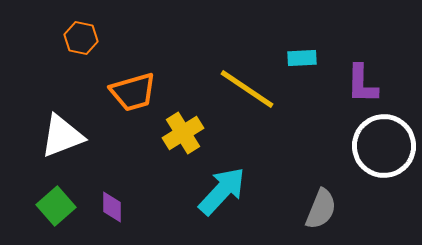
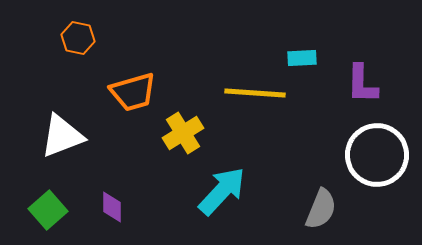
orange hexagon: moved 3 px left
yellow line: moved 8 px right, 4 px down; rotated 30 degrees counterclockwise
white circle: moved 7 px left, 9 px down
green square: moved 8 px left, 4 px down
